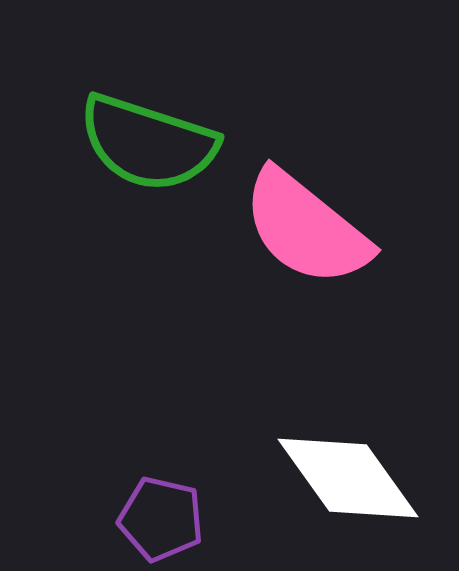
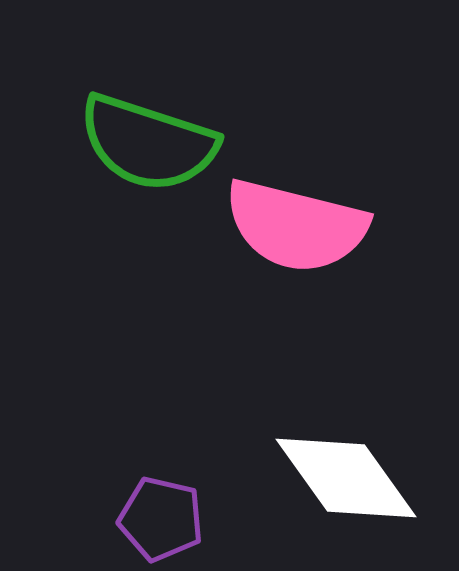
pink semicircle: moved 10 px left, 2 px up; rotated 25 degrees counterclockwise
white diamond: moved 2 px left
